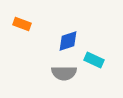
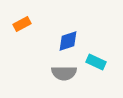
orange rectangle: rotated 48 degrees counterclockwise
cyan rectangle: moved 2 px right, 2 px down
